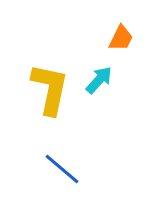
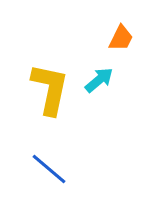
cyan arrow: rotated 8 degrees clockwise
blue line: moved 13 px left
